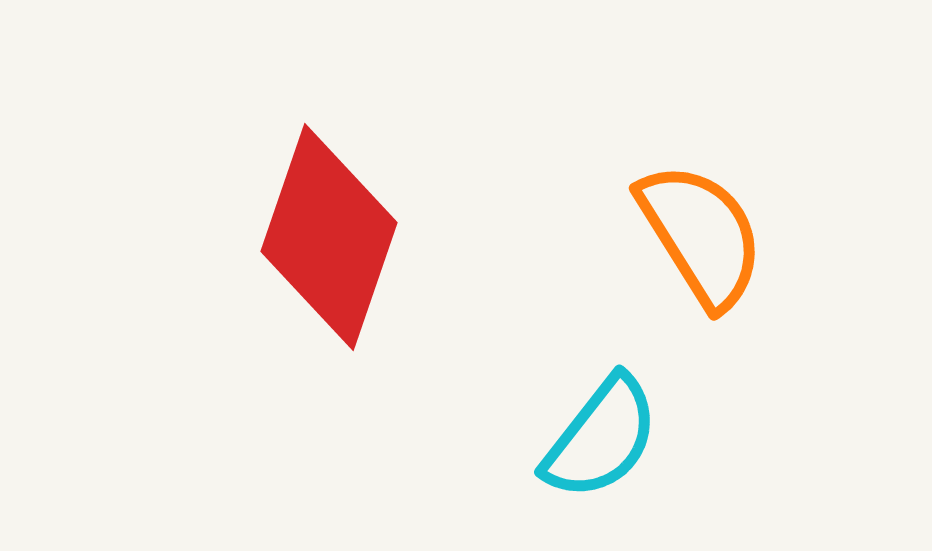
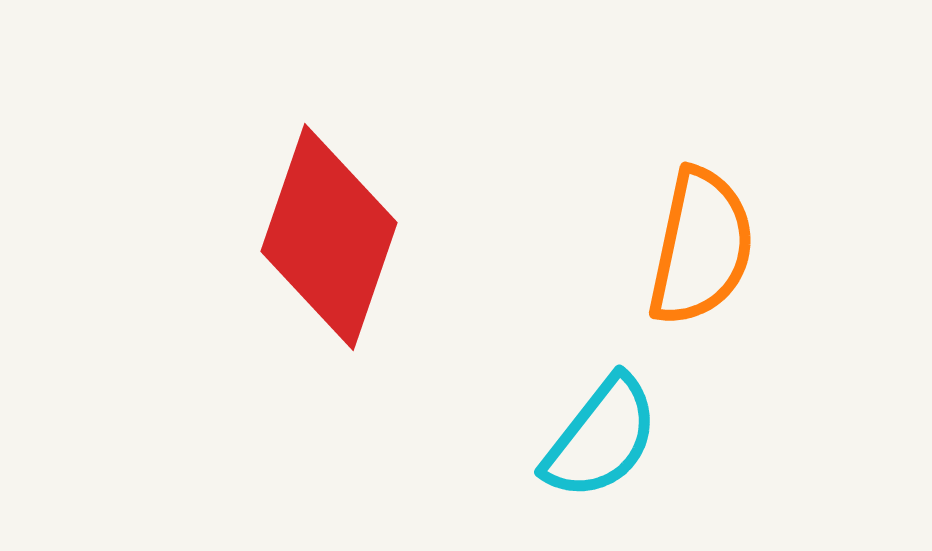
orange semicircle: moved 12 px down; rotated 44 degrees clockwise
